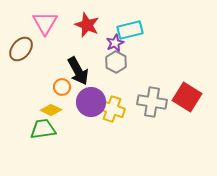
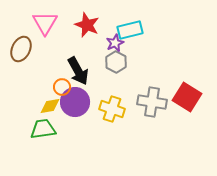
brown ellipse: rotated 15 degrees counterclockwise
purple circle: moved 16 px left
yellow diamond: moved 1 px left, 4 px up; rotated 35 degrees counterclockwise
